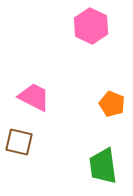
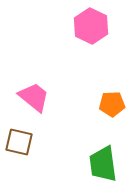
pink trapezoid: rotated 12 degrees clockwise
orange pentagon: rotated 25 degrees counterclockwise
green trapezoid: moved 2 px up
